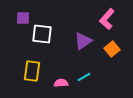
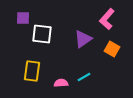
purple triangle: moved 2 px up
orange square: rotated 21 degrees counterclockwise
